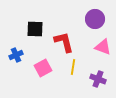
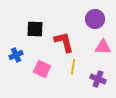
pink triangle: rotated 18 degrees counterclockwise
pink square: moved 1 px left, 1 px down; rotated 36 degrees counterclockwise
